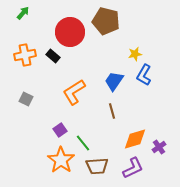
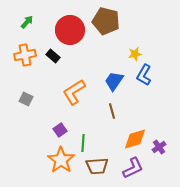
green arrow: moved 4 px right, 9 px down
red circle: moved 2 px up
green line: rotated 42 degrees clockwise
